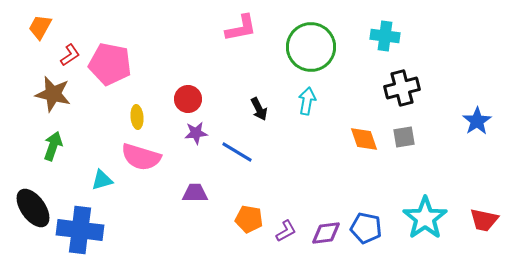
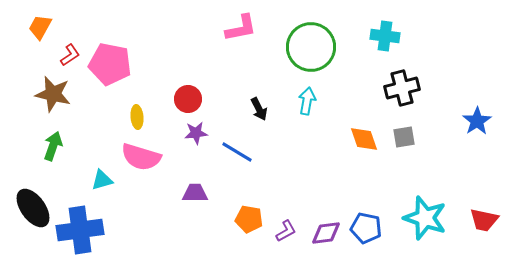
cyan star: rotated 18 degrees counterclockwise
blue cross: rotated 15 degrees counterclockwise
